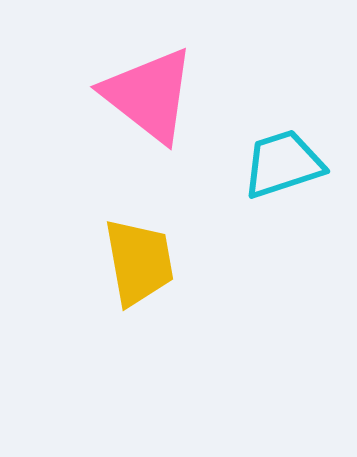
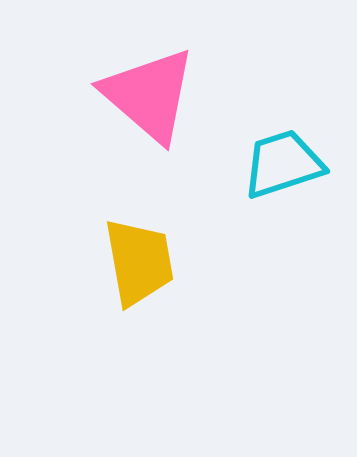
pink triangle: rotated 3 degrees clockwise
